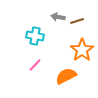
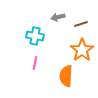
gray arrow: rotated 24 degrees counterclockwise
brown line: moved 4 px right, 3 px down
pink line: moved 2 px up; rotated 32 degrees counterclockwise
orange semicircle: rotated 60 degrees counterclockwise
